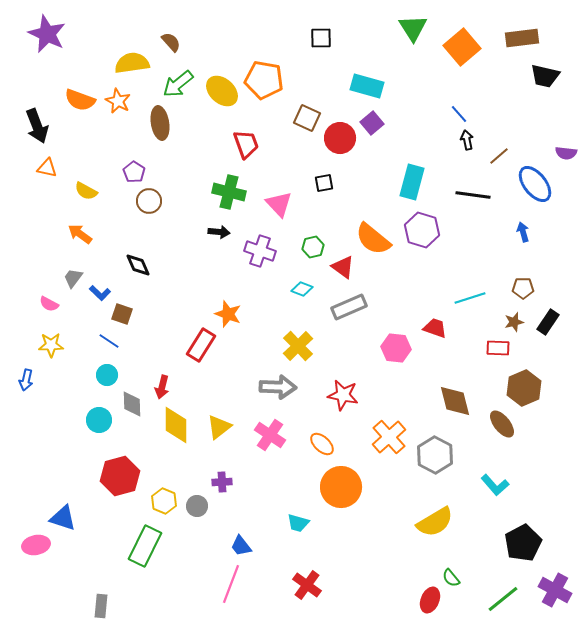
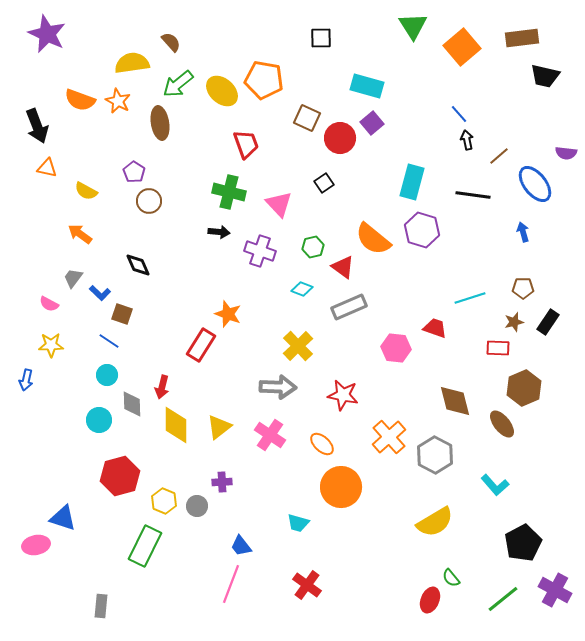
green triangle at (413, 28): moved 2 px up
black square at (324, 183): rotated 24 degrees counterclockwise
